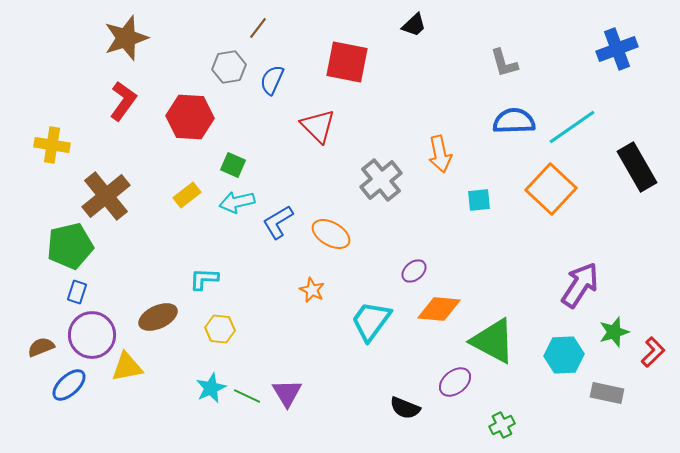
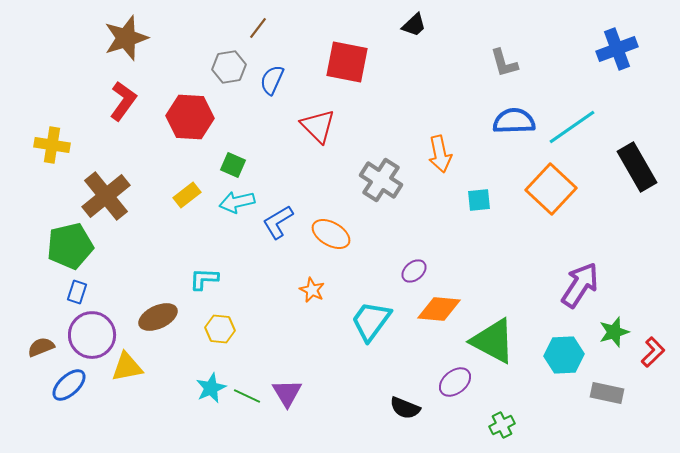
gray cross at (381, 180): rotated 18 degrees counterclockwise
